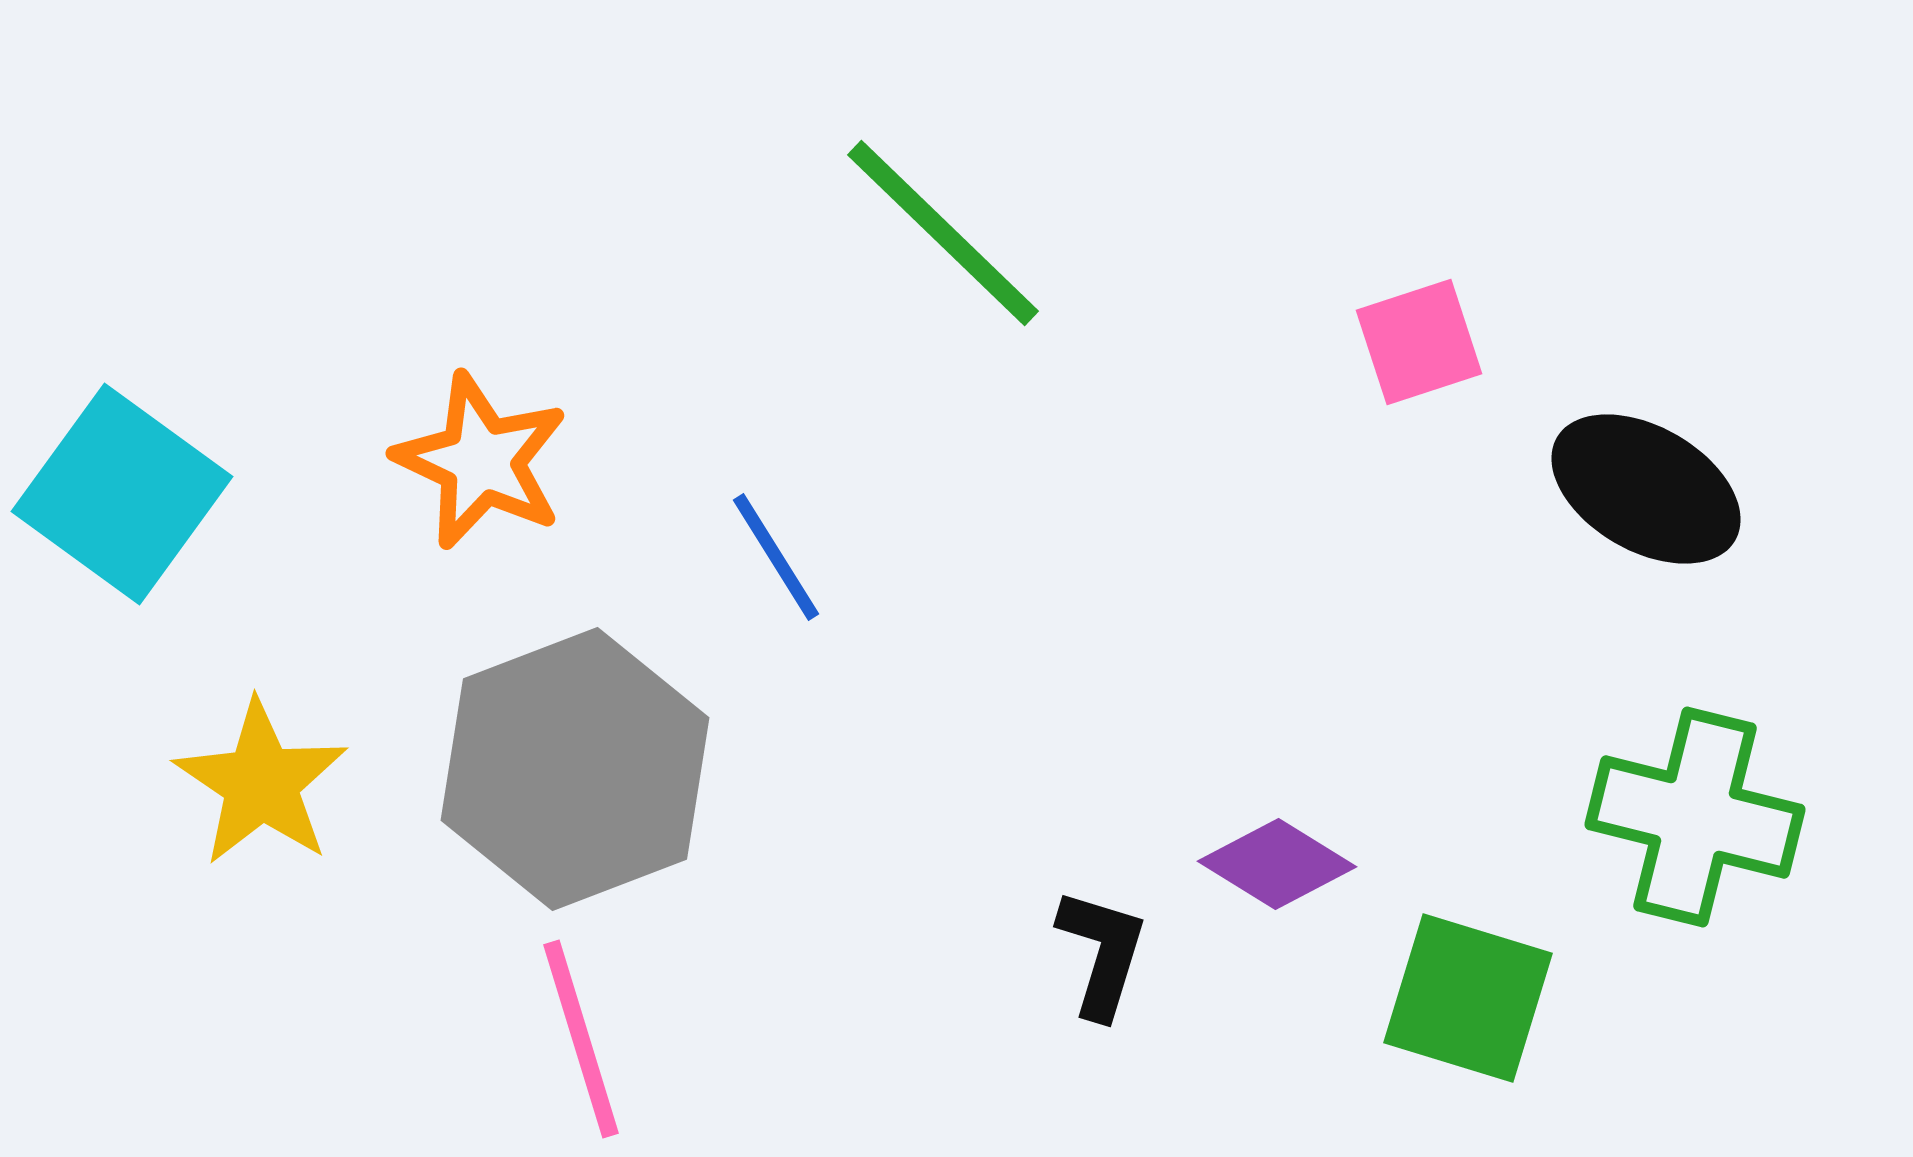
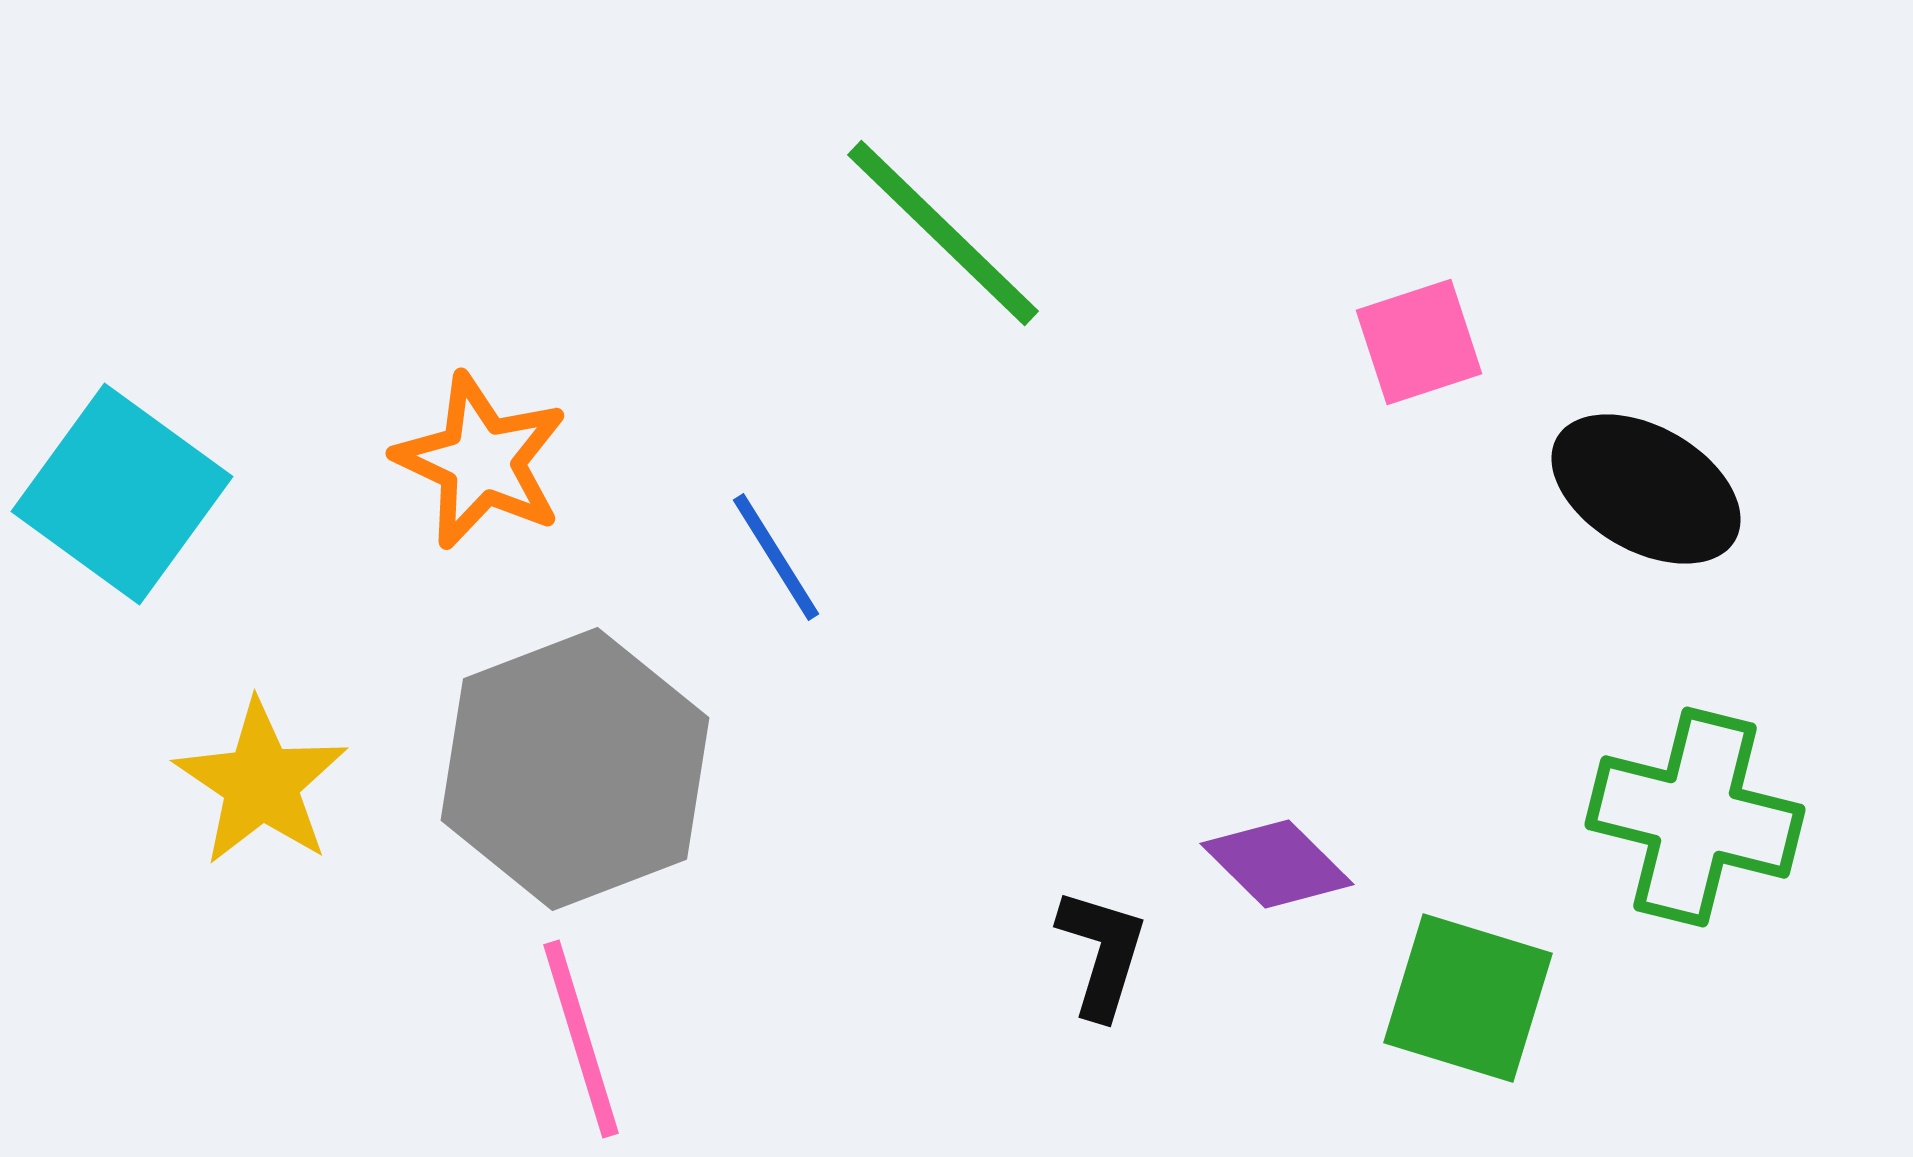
purple diamond: rotated 13 degrees clockwise
